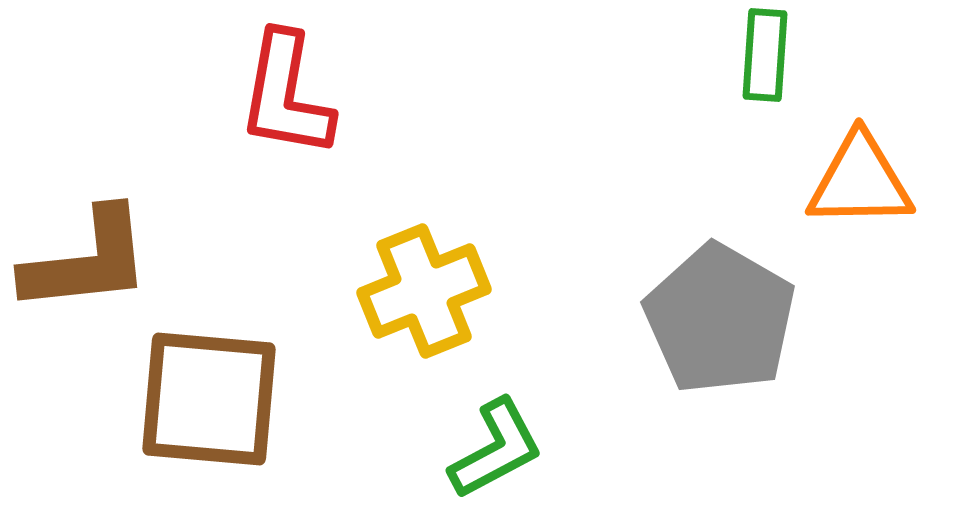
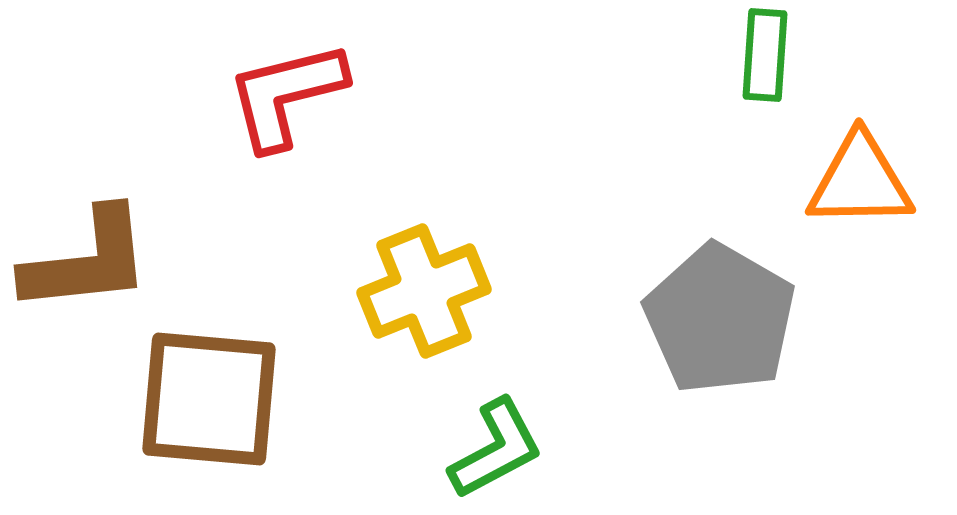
red L-shape: rotated 66 degrees clockwise
